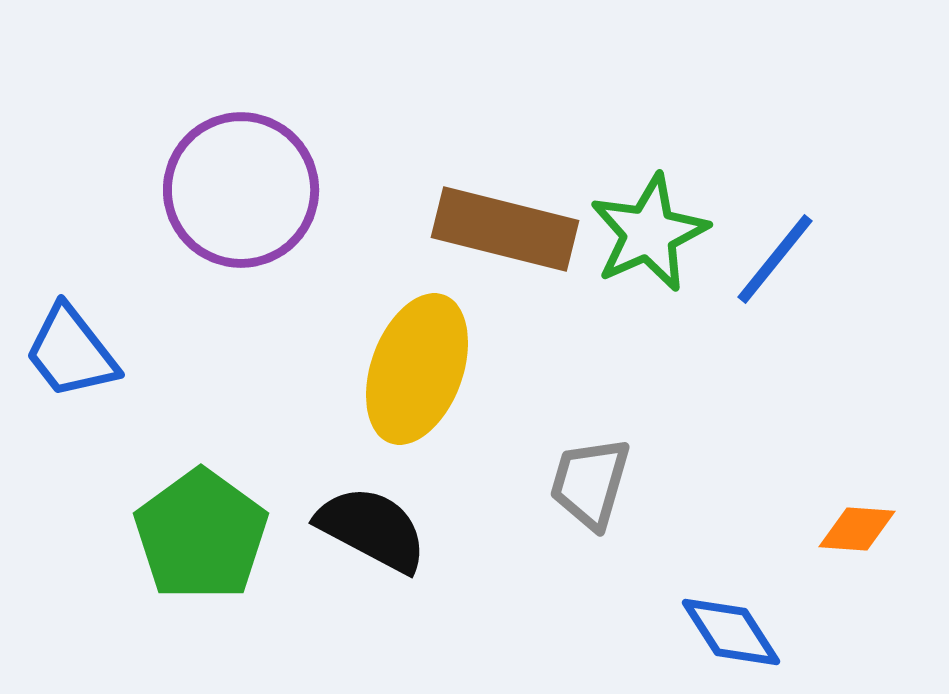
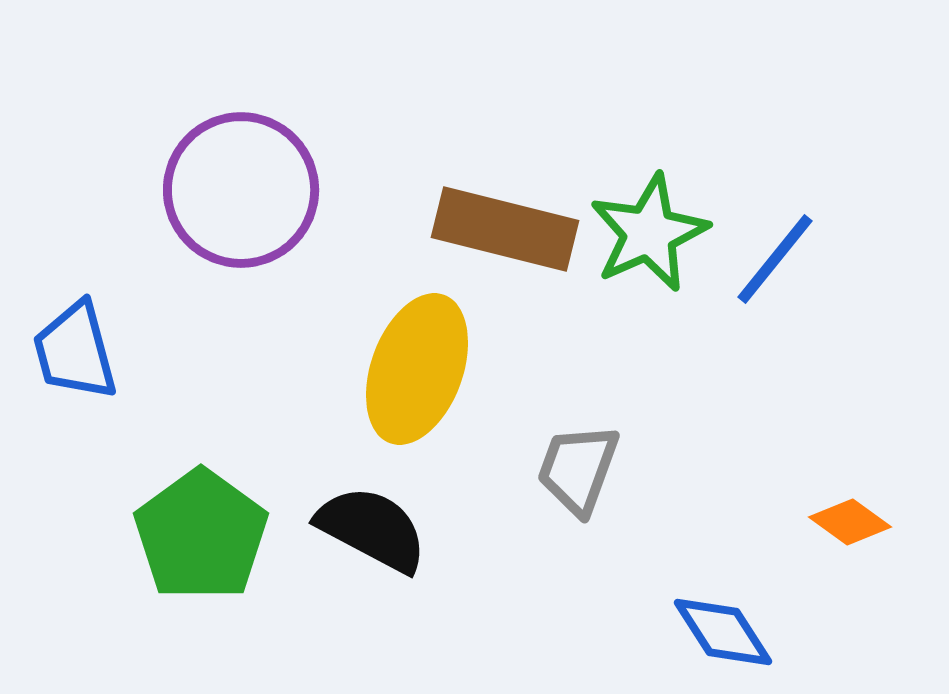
blue trapezoid: moved 4 px right, 1 px up; rotated 23 degrees clockwise
gray trapezoid: moved 12 px left, 14 px up; rotated 4 degrees clockwise
orange diamond: moved 7 px left, 7 px up; rotated 32 degrees clockwise
blue diamond: moved 8 px left
